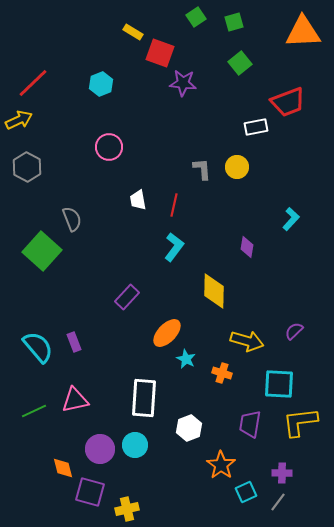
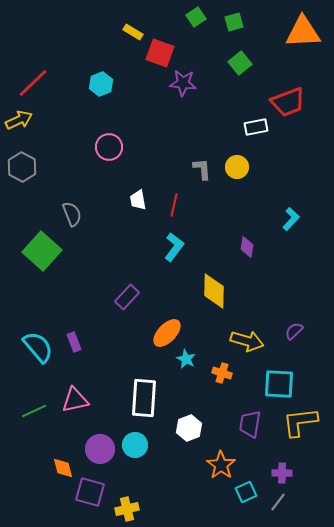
gray hexagon at (27, 167): moved 5 px left
gray semicircle at (72, 219): moved 5 px up
